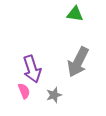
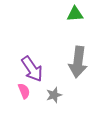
green triangle: rotated 12 degrees counterclockwise
gray arrow: rotated 20 degrees counterclockwise
purple arrow: rotated 16 degrees counterclockwise
